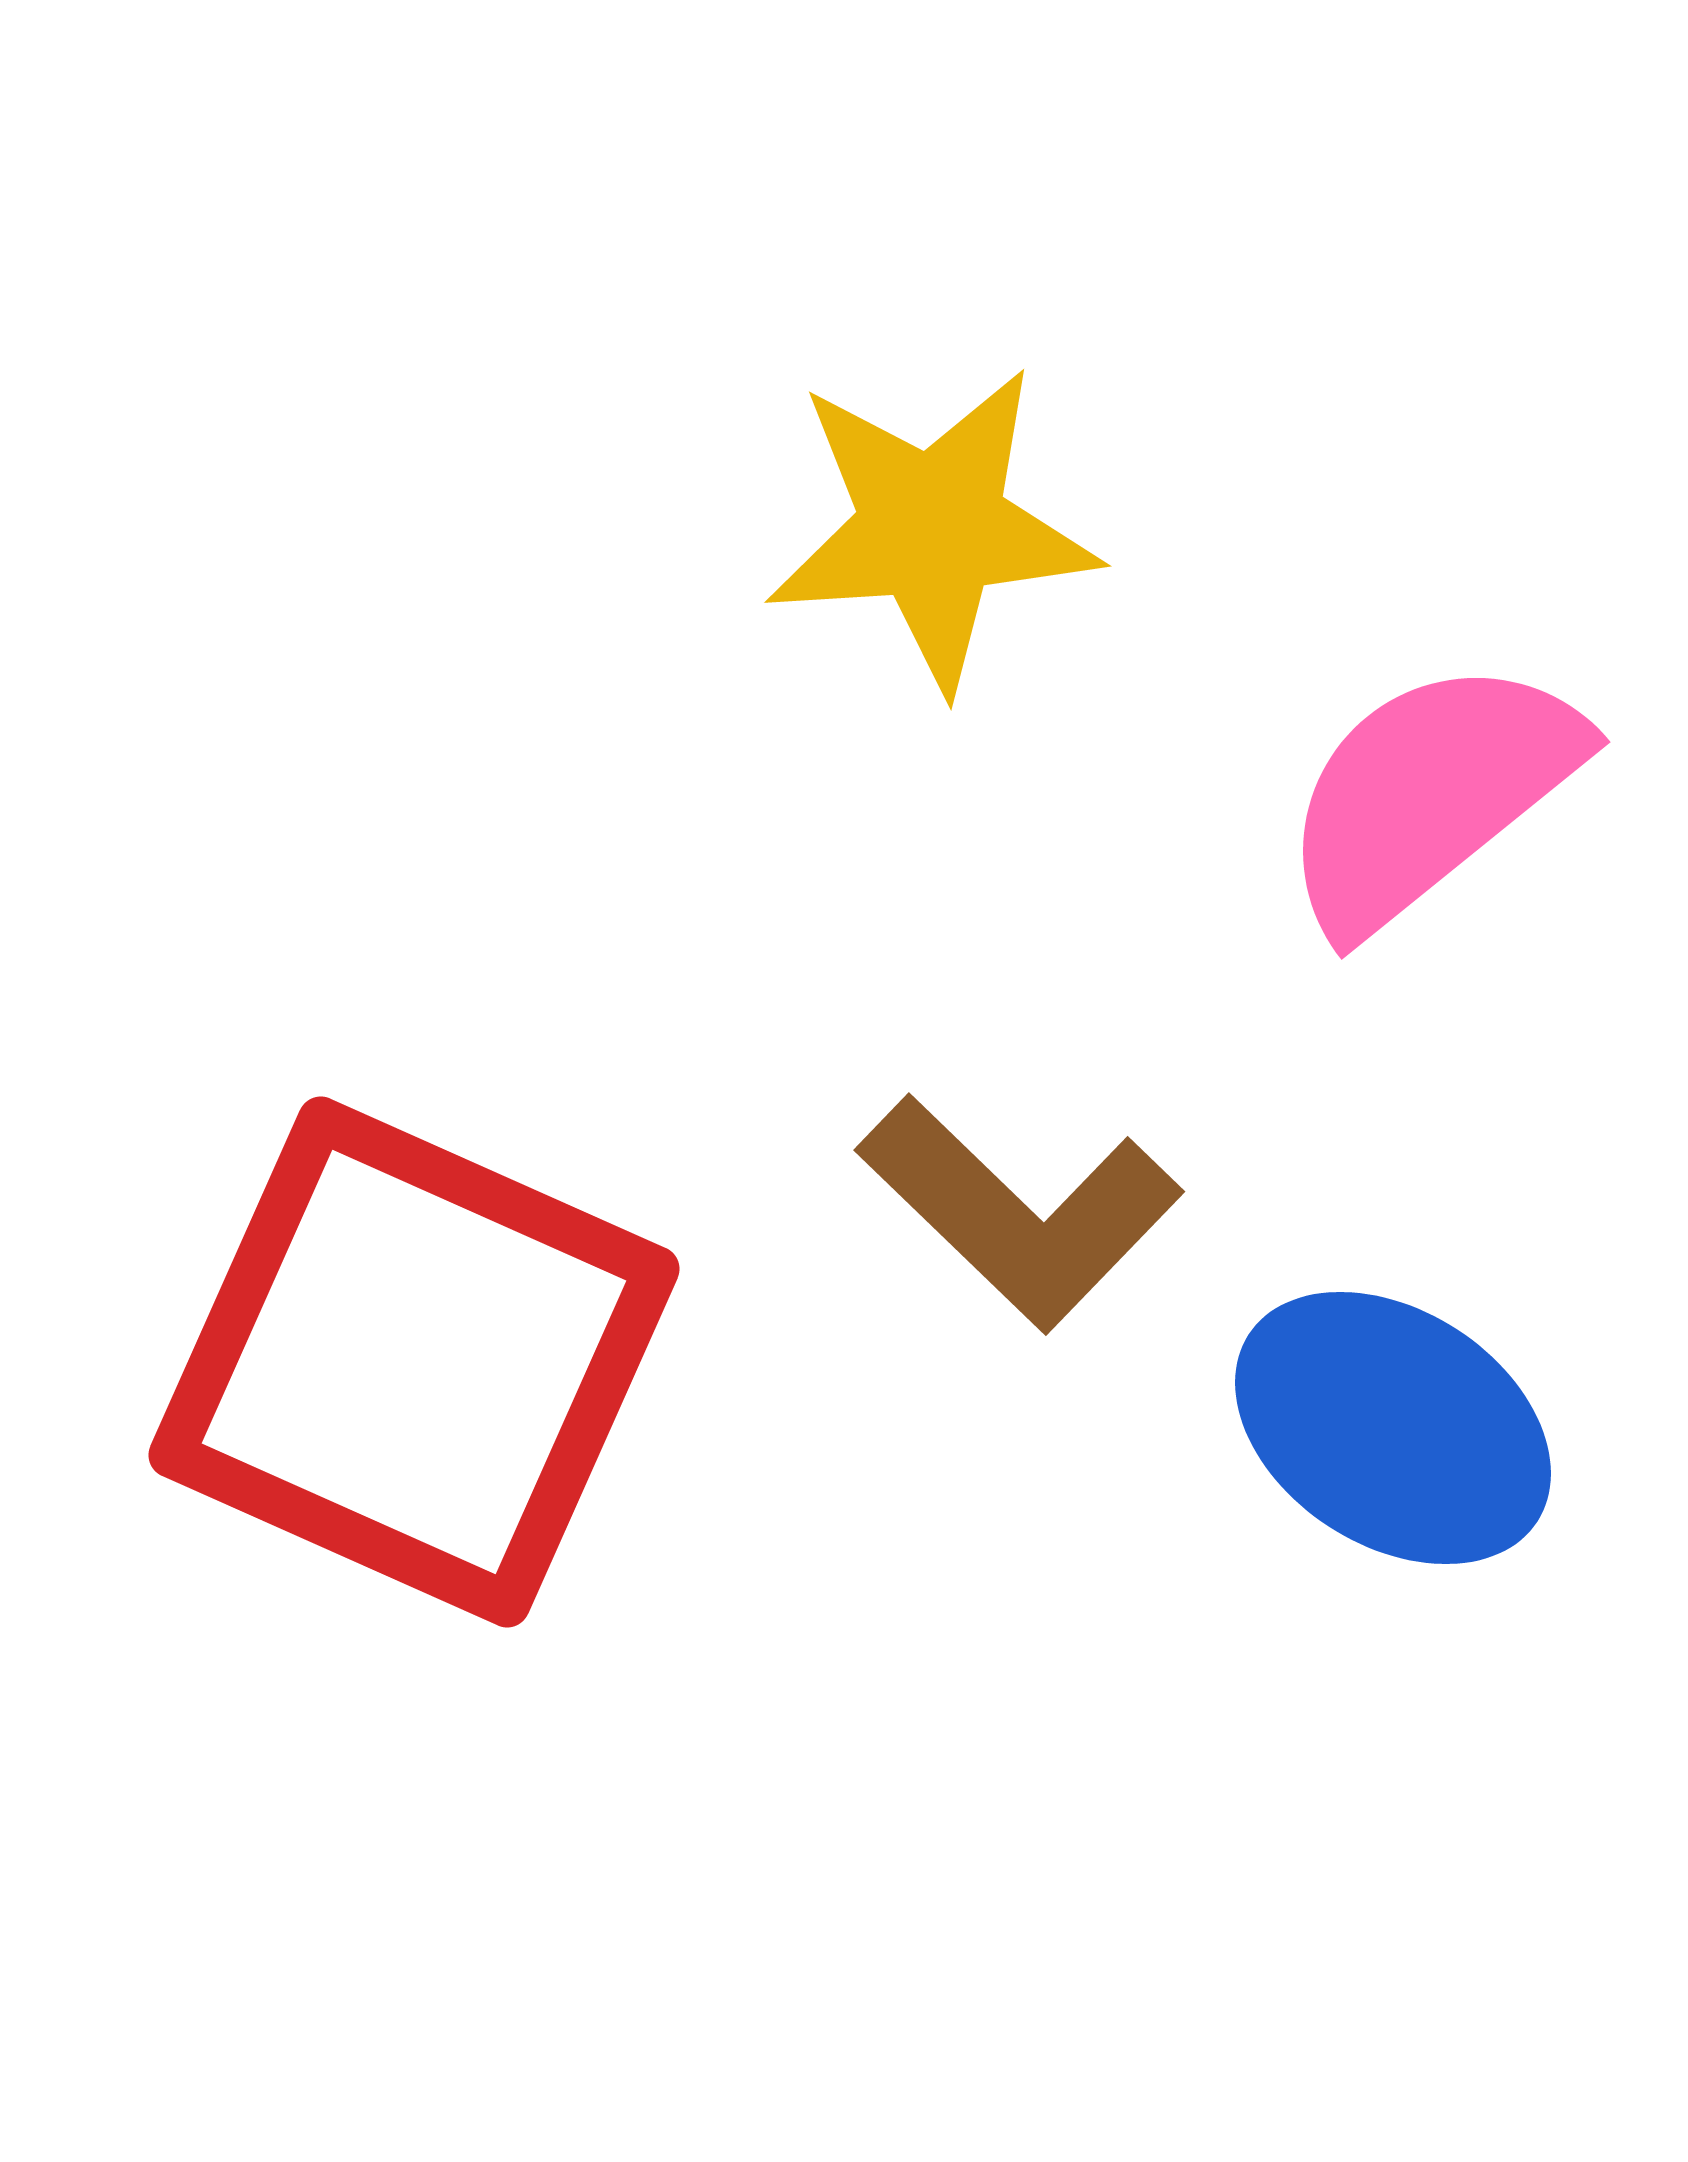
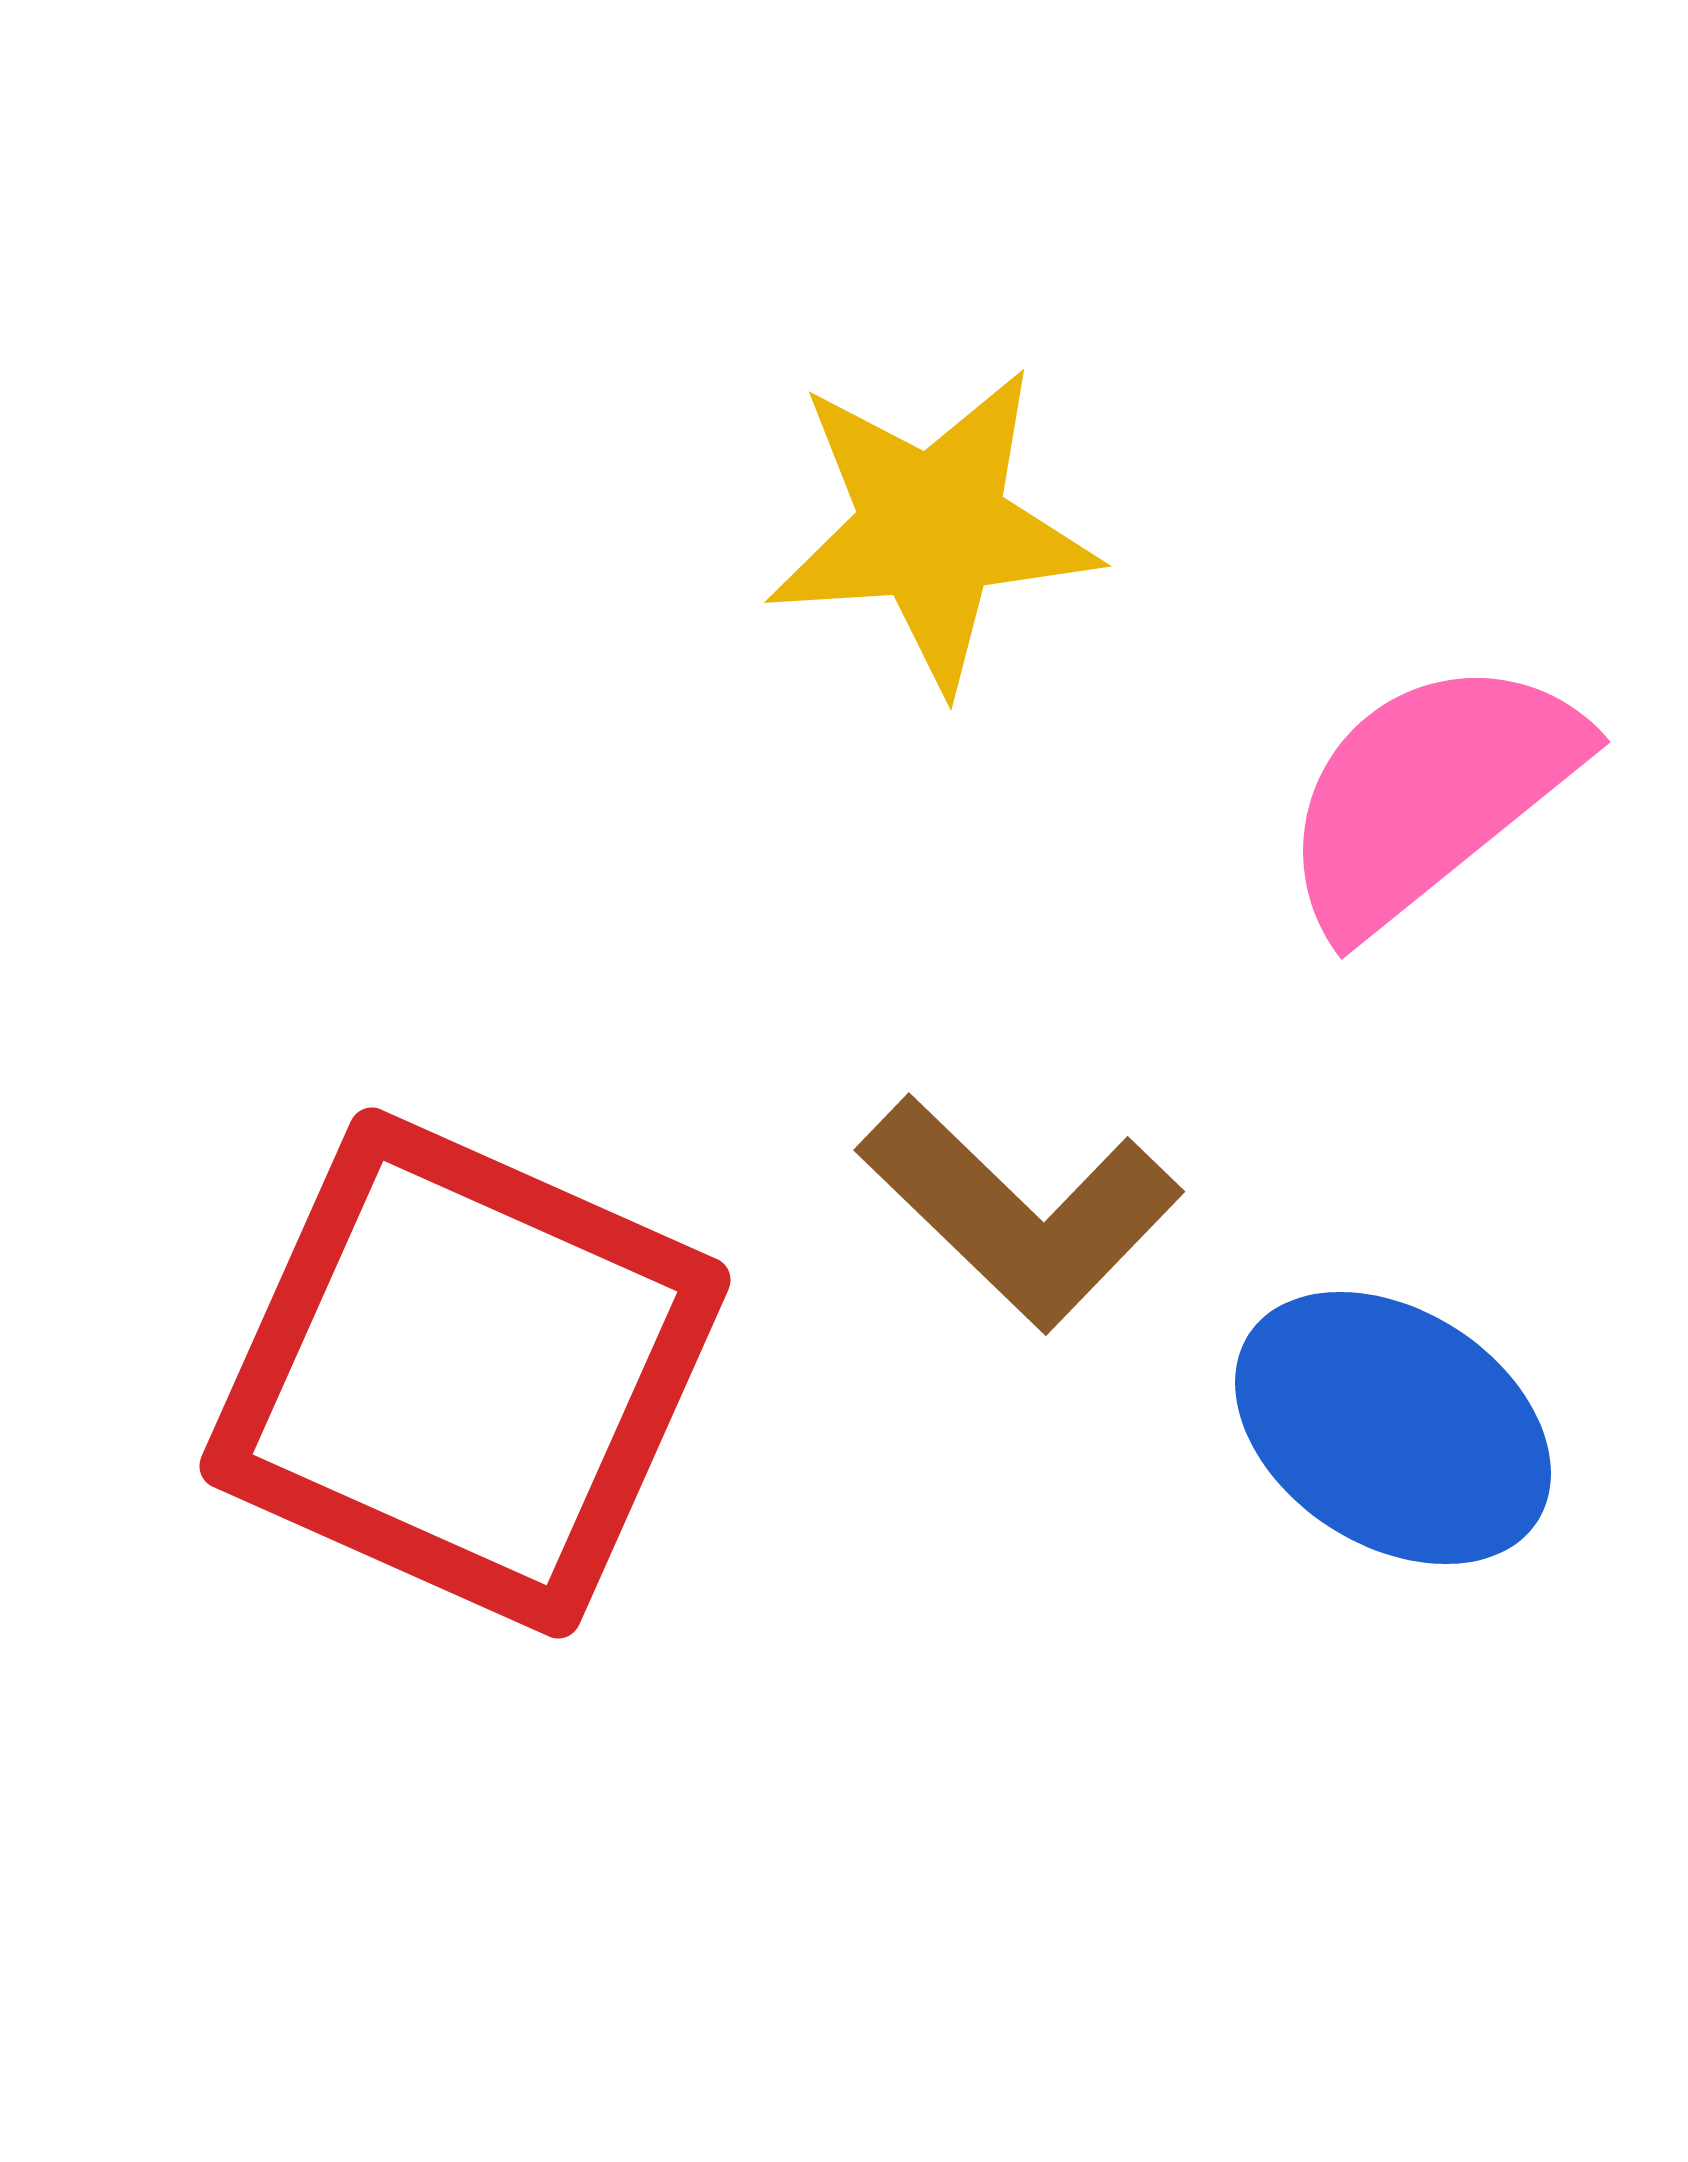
red square: moved 51 px right, 11 px down
